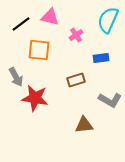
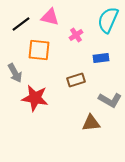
gray arrow: moved 1 px left, 4 px up
brown triangle: moved 7 px right, 2 px up
